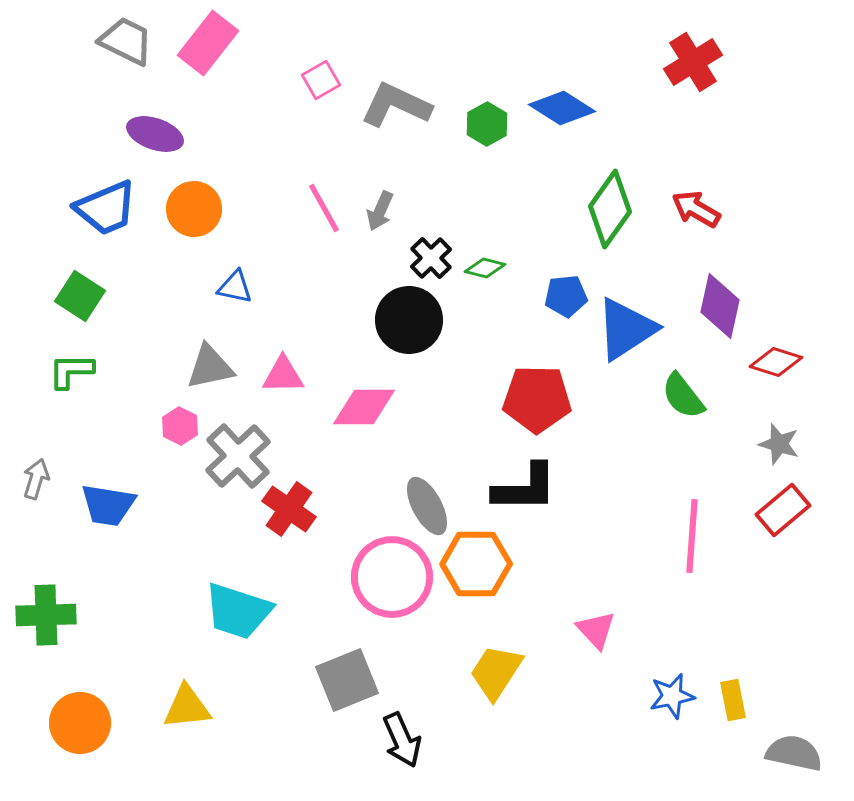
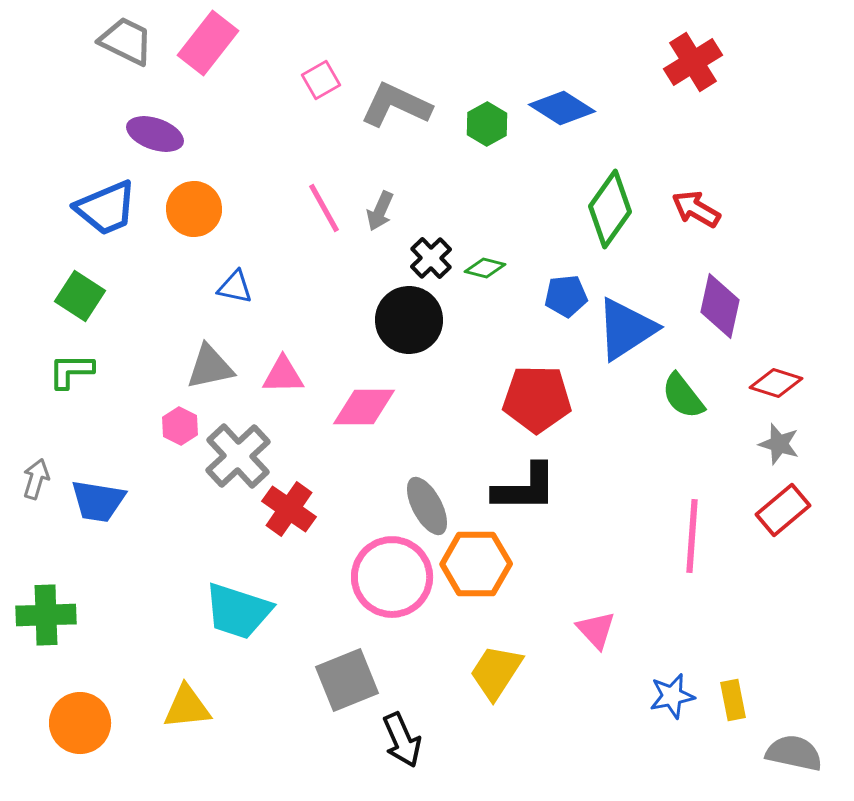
red diamond at (776, 362): moved 21 px down
blue trapezoid at (108, 505): moved 10 px left, 4 px up
